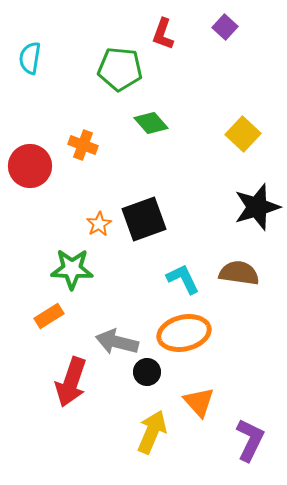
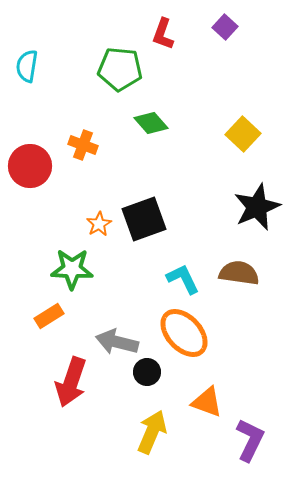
cyan semicircle: moved 3 px left, 8 px down
black star: rotated 6 degrees counterclockwise
orange ellipse: rotated 60 degrees clockwise
orange triangle: moved 8 px right; rotated 28 degrees counterclockwise
